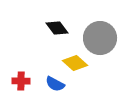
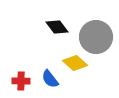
black diamond: moved 1 px up
gray circle: moved 4 px left, 1 px up
blue semicircle: moved 5 px left, 5 px up; rotated 24 degrees clockwise
